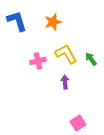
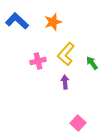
blue L-shape: rotated 30 degrees counterclockwise
yellow L-shape: rotated 110 degrees counterclockwise
green arrow: moved 1 px right, 4 px down
pink square: rotated 14 degrees counterclockwise
